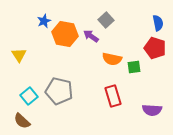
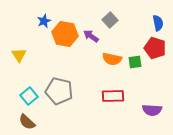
gray square: moved 4 px right
green square: moved 1 px right, 5 px up
red rectangle: rotated 75 degrees counterclockwise
brown semicircle: moved 5 px right, 1 px down
